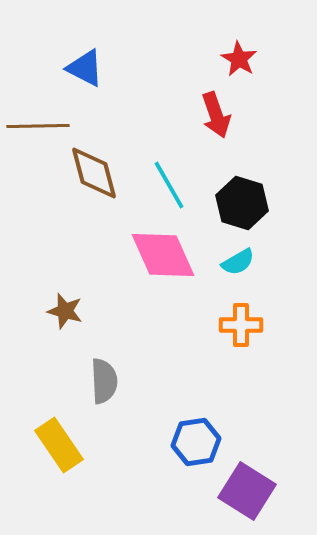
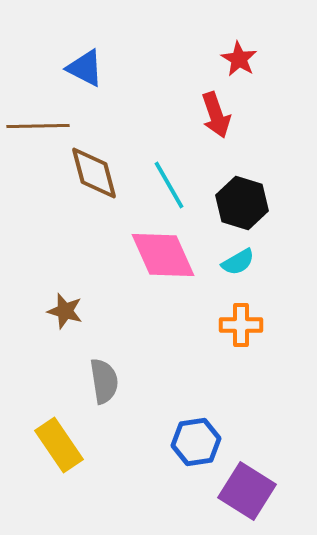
gray semicircle: rotated 6 degrees counterclockwise
